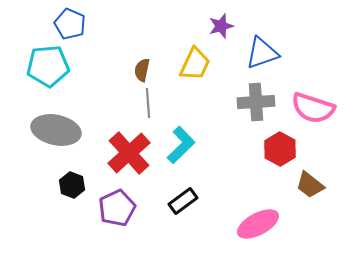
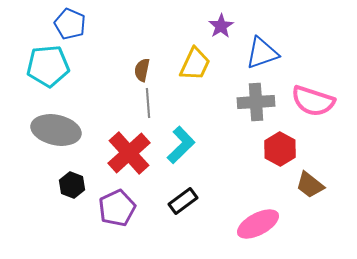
purple star: rotated 15 degrees counterclockwise
pink semicircle: moved 7 px up
